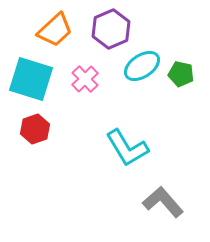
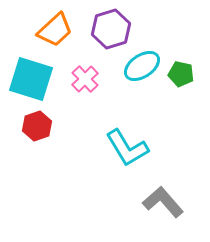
purple hexagon: rotated 6 degrees clockwise
red hexagon: moved 2 px right, 3 px up
